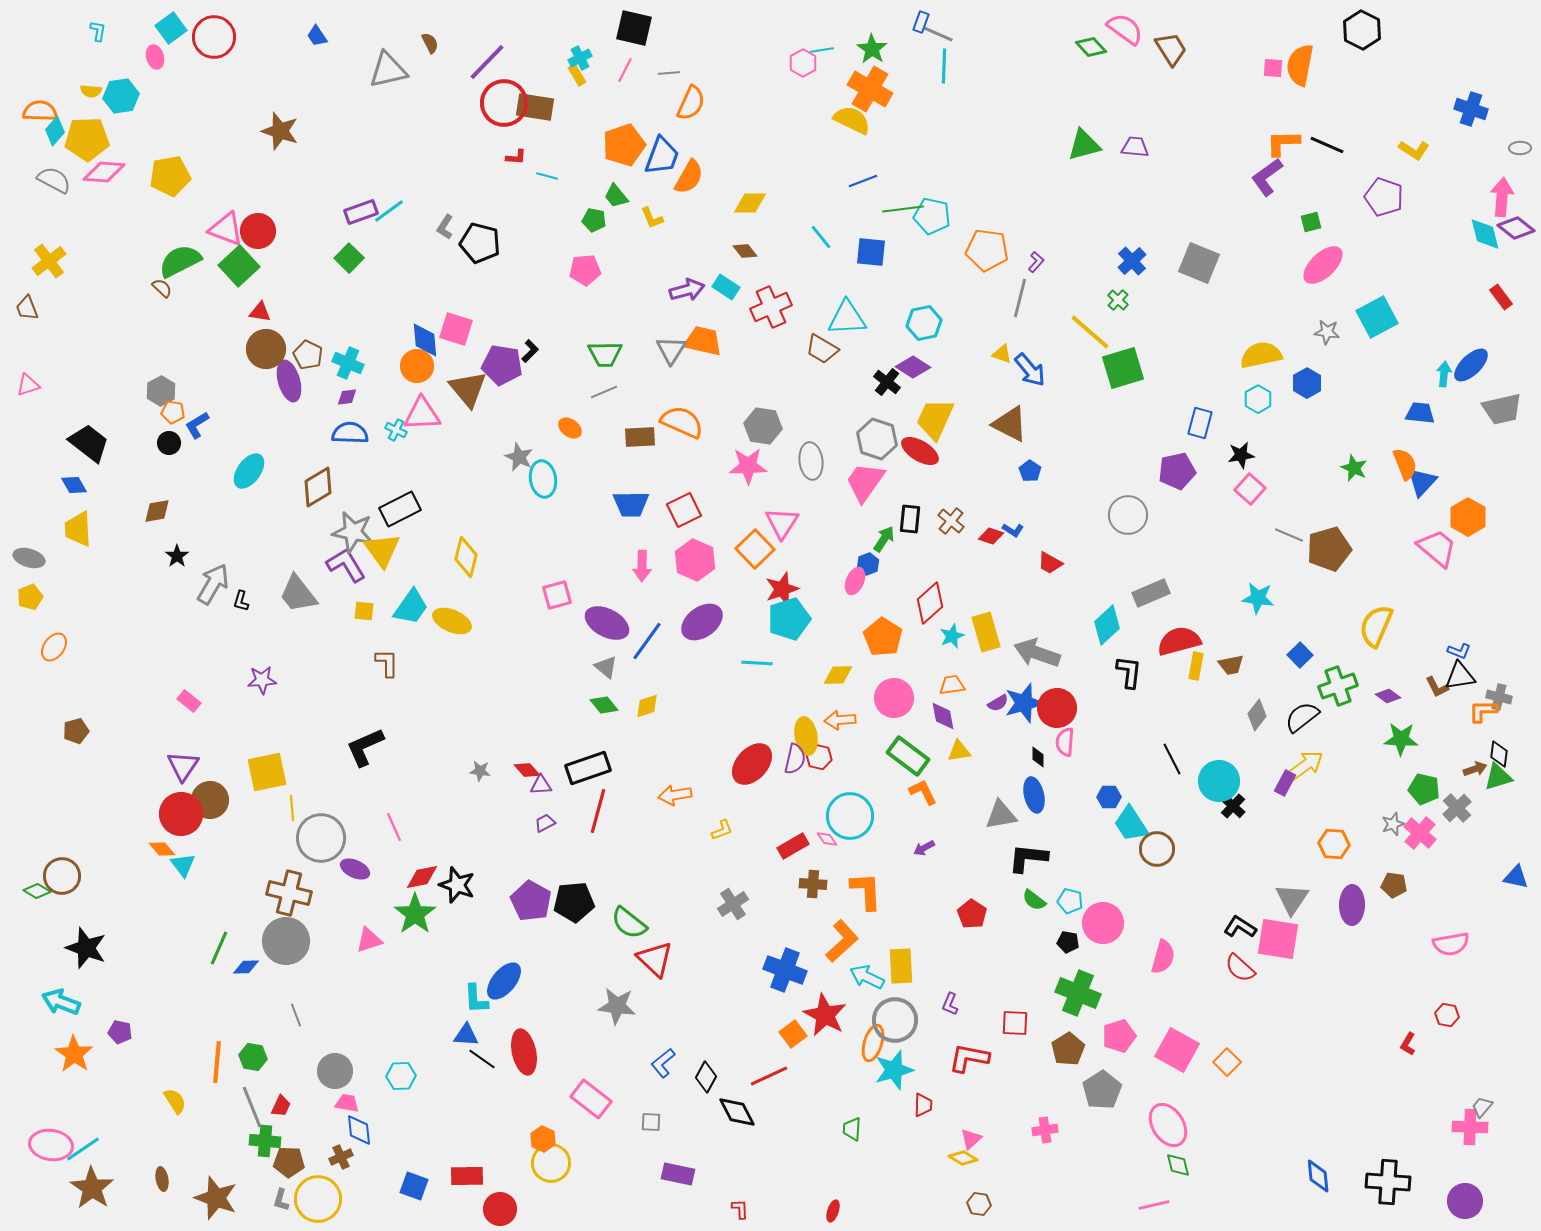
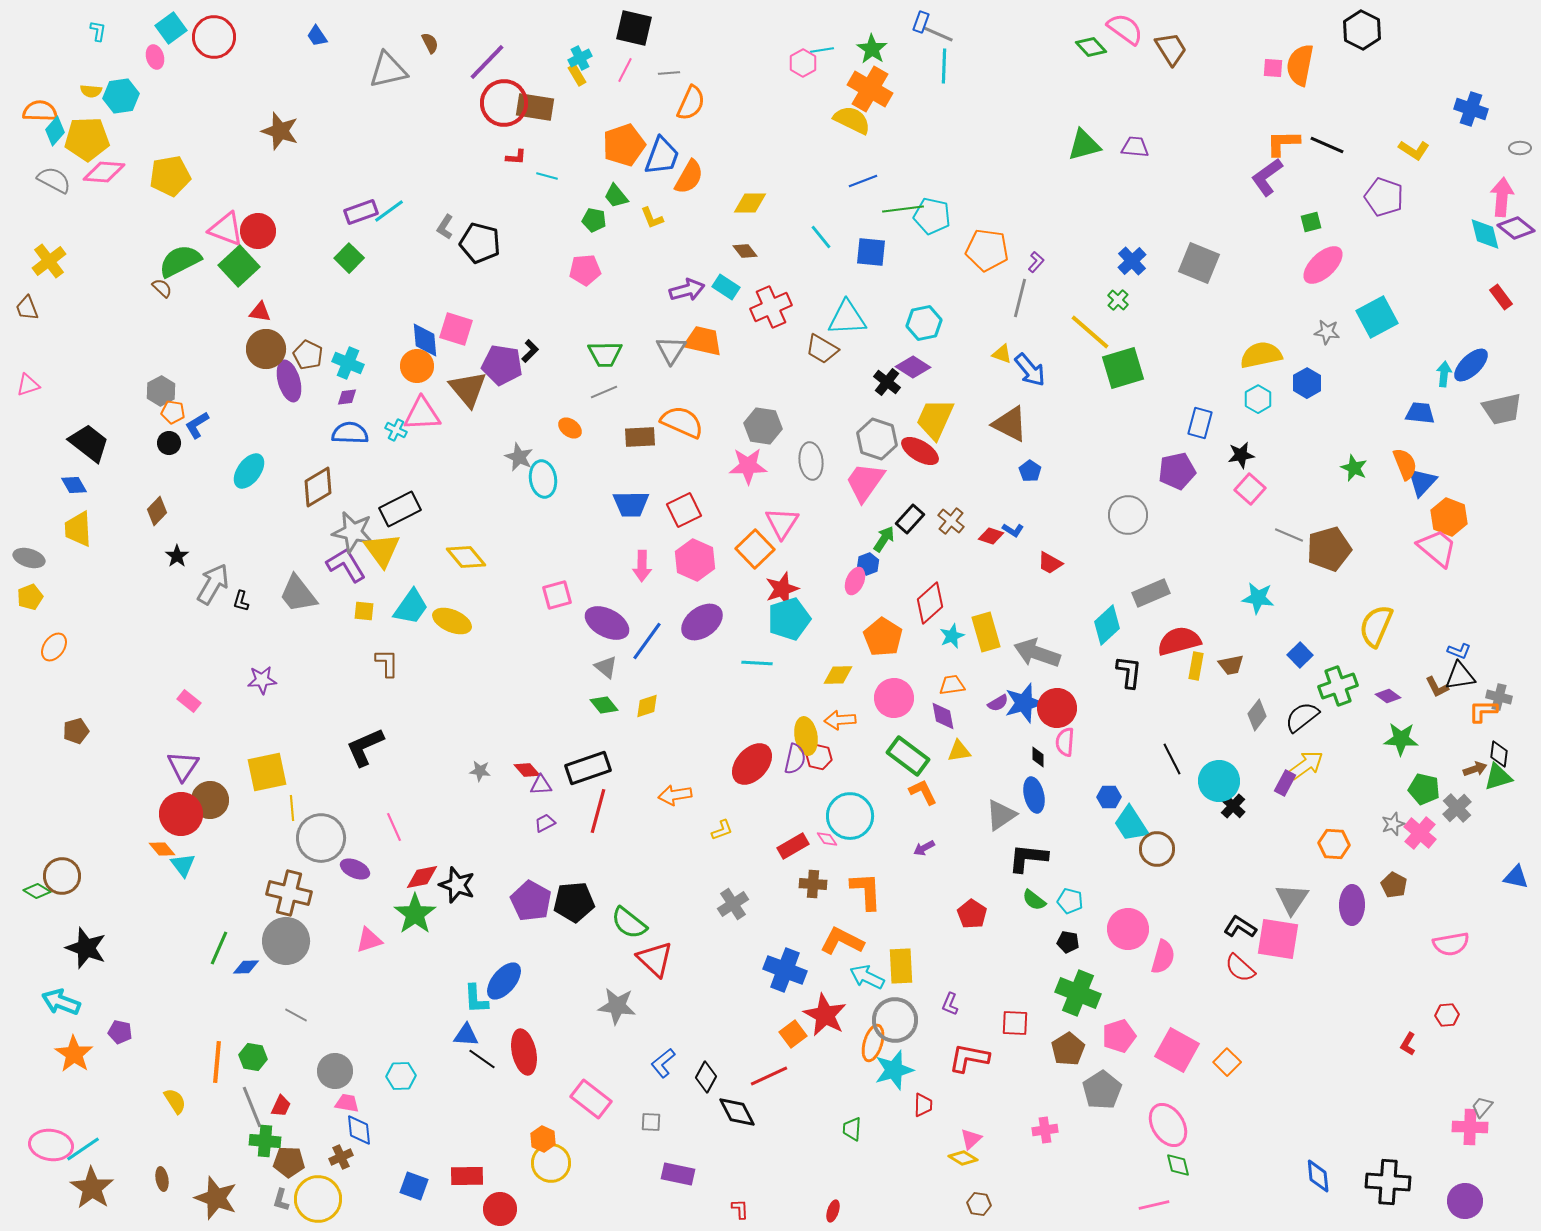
brown diamond at (157, 511): rotated 36 degrees counterclockwise
orange hexagon at (1468, 517): moved 19 px left; rotated 9 degrees counterclockwise
black rectangle at (910, 519): rotated 36 degrees clockwise
yellow diamond at (466, 557): rotated 54 degrees counterclockwise
gray triangle at (1001, 815): rotated 24 degrees counterclockwise
brown pentagon at (1394, 885): rotated 20 degrees clockwise
pink circle at (1103, 923): moved 25 px right, 6 px down
orange L-shape at (842, 941): rotated 111 degrees counterclockwise
gray line at (296, 1015): rotated 40 degrees counterclockwise
red hexagon at (1447, 1015): rotated 15 degrees counterclockwise
